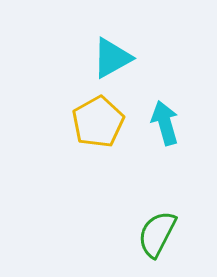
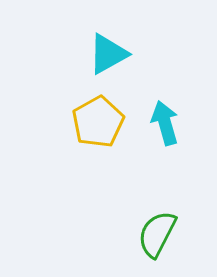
cyan triangle: moved 4 px left, 4 px up
